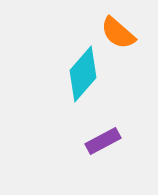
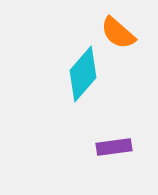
purple rectangle: moved 11 px right, 6 px down; rotated 20 degrees clockwise
